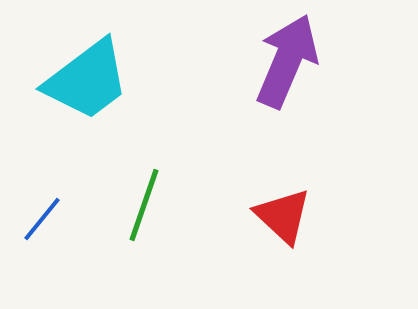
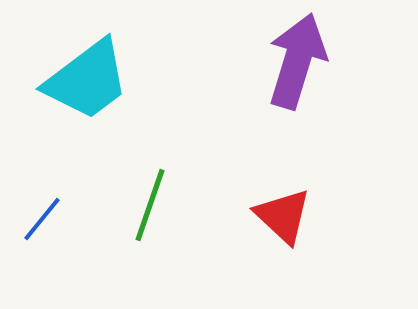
purple arrow: moved 10 px right; rotated 6 degrees counterclockwise
green line: moved 6 px right
